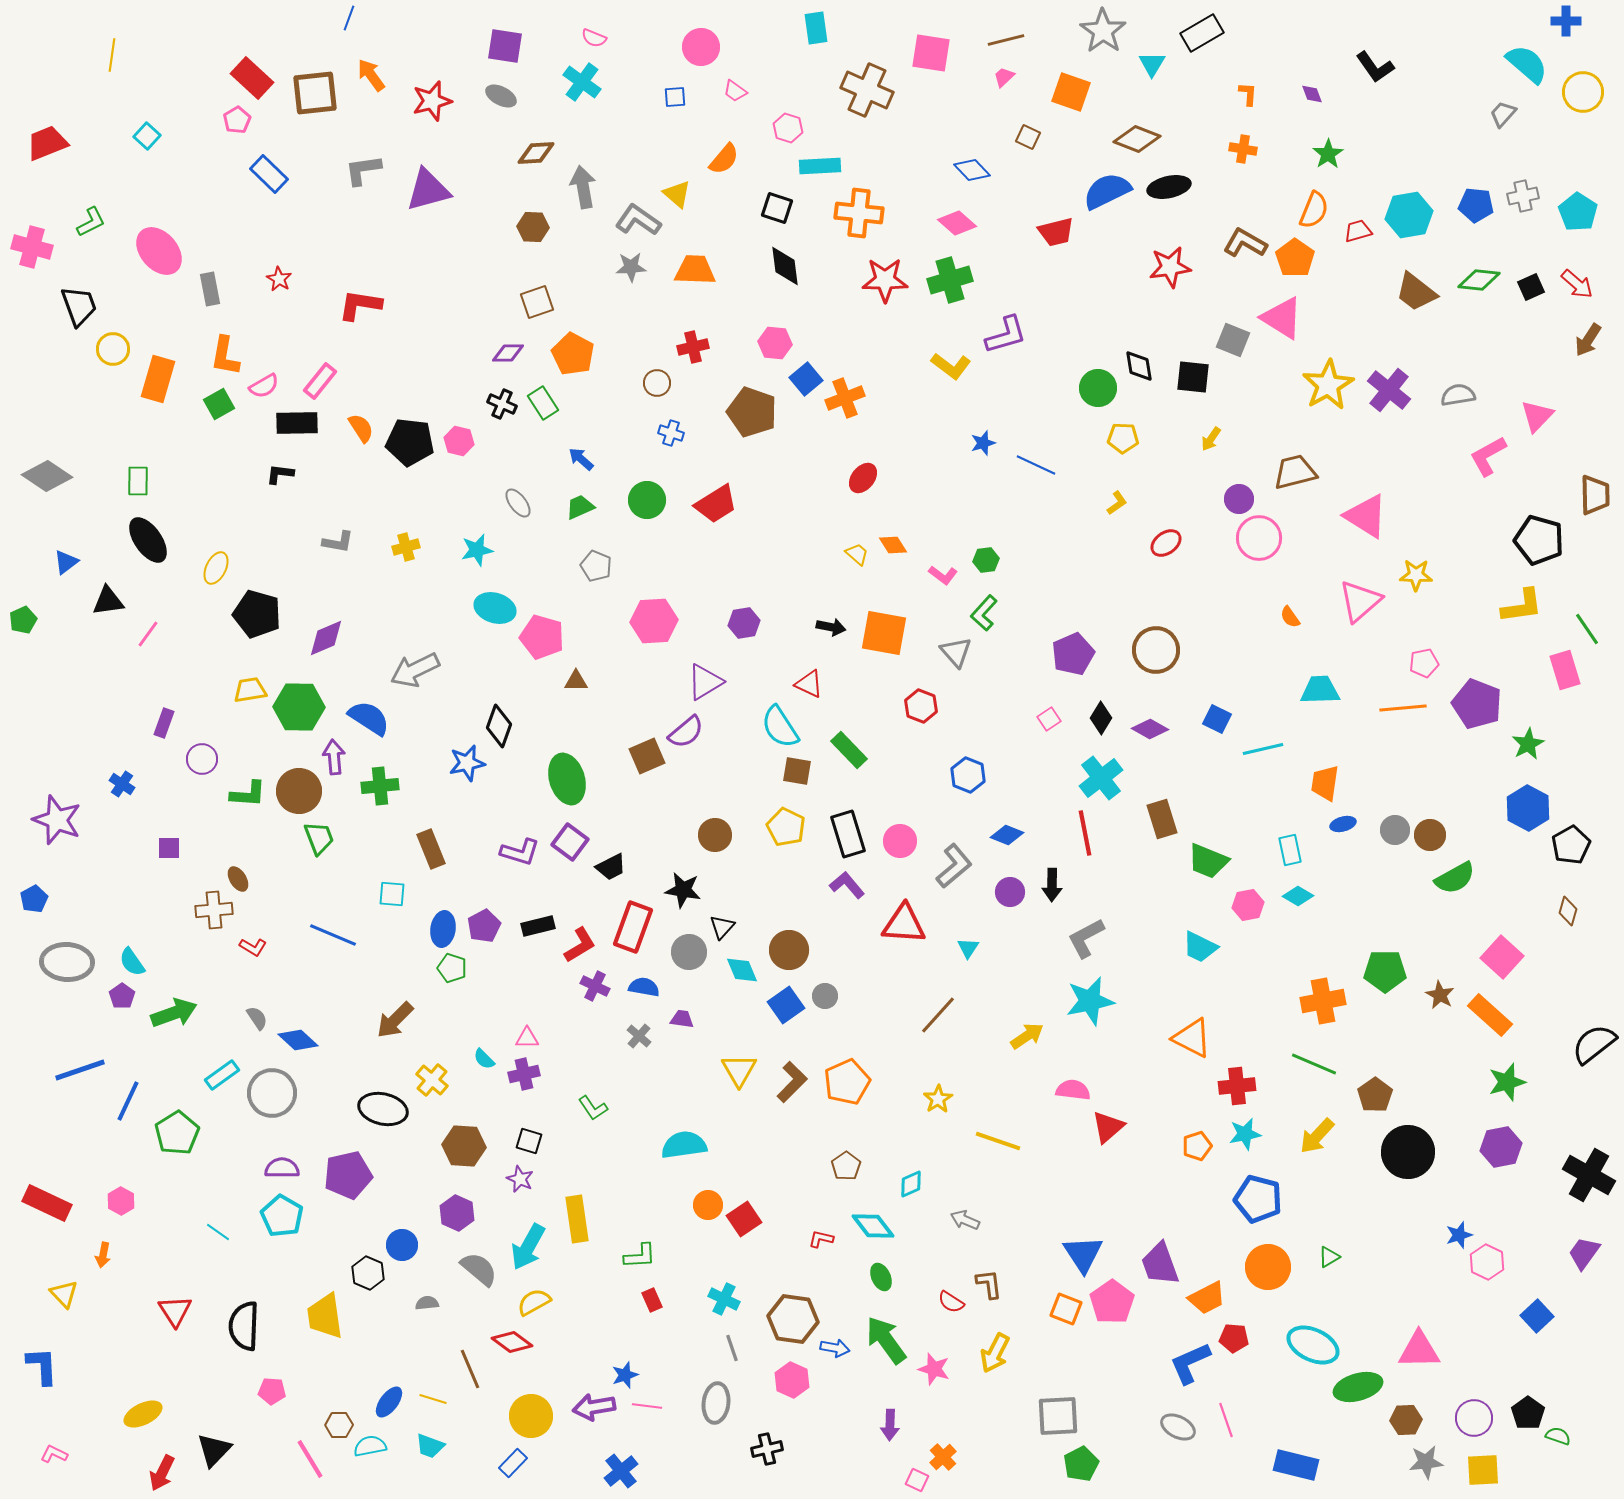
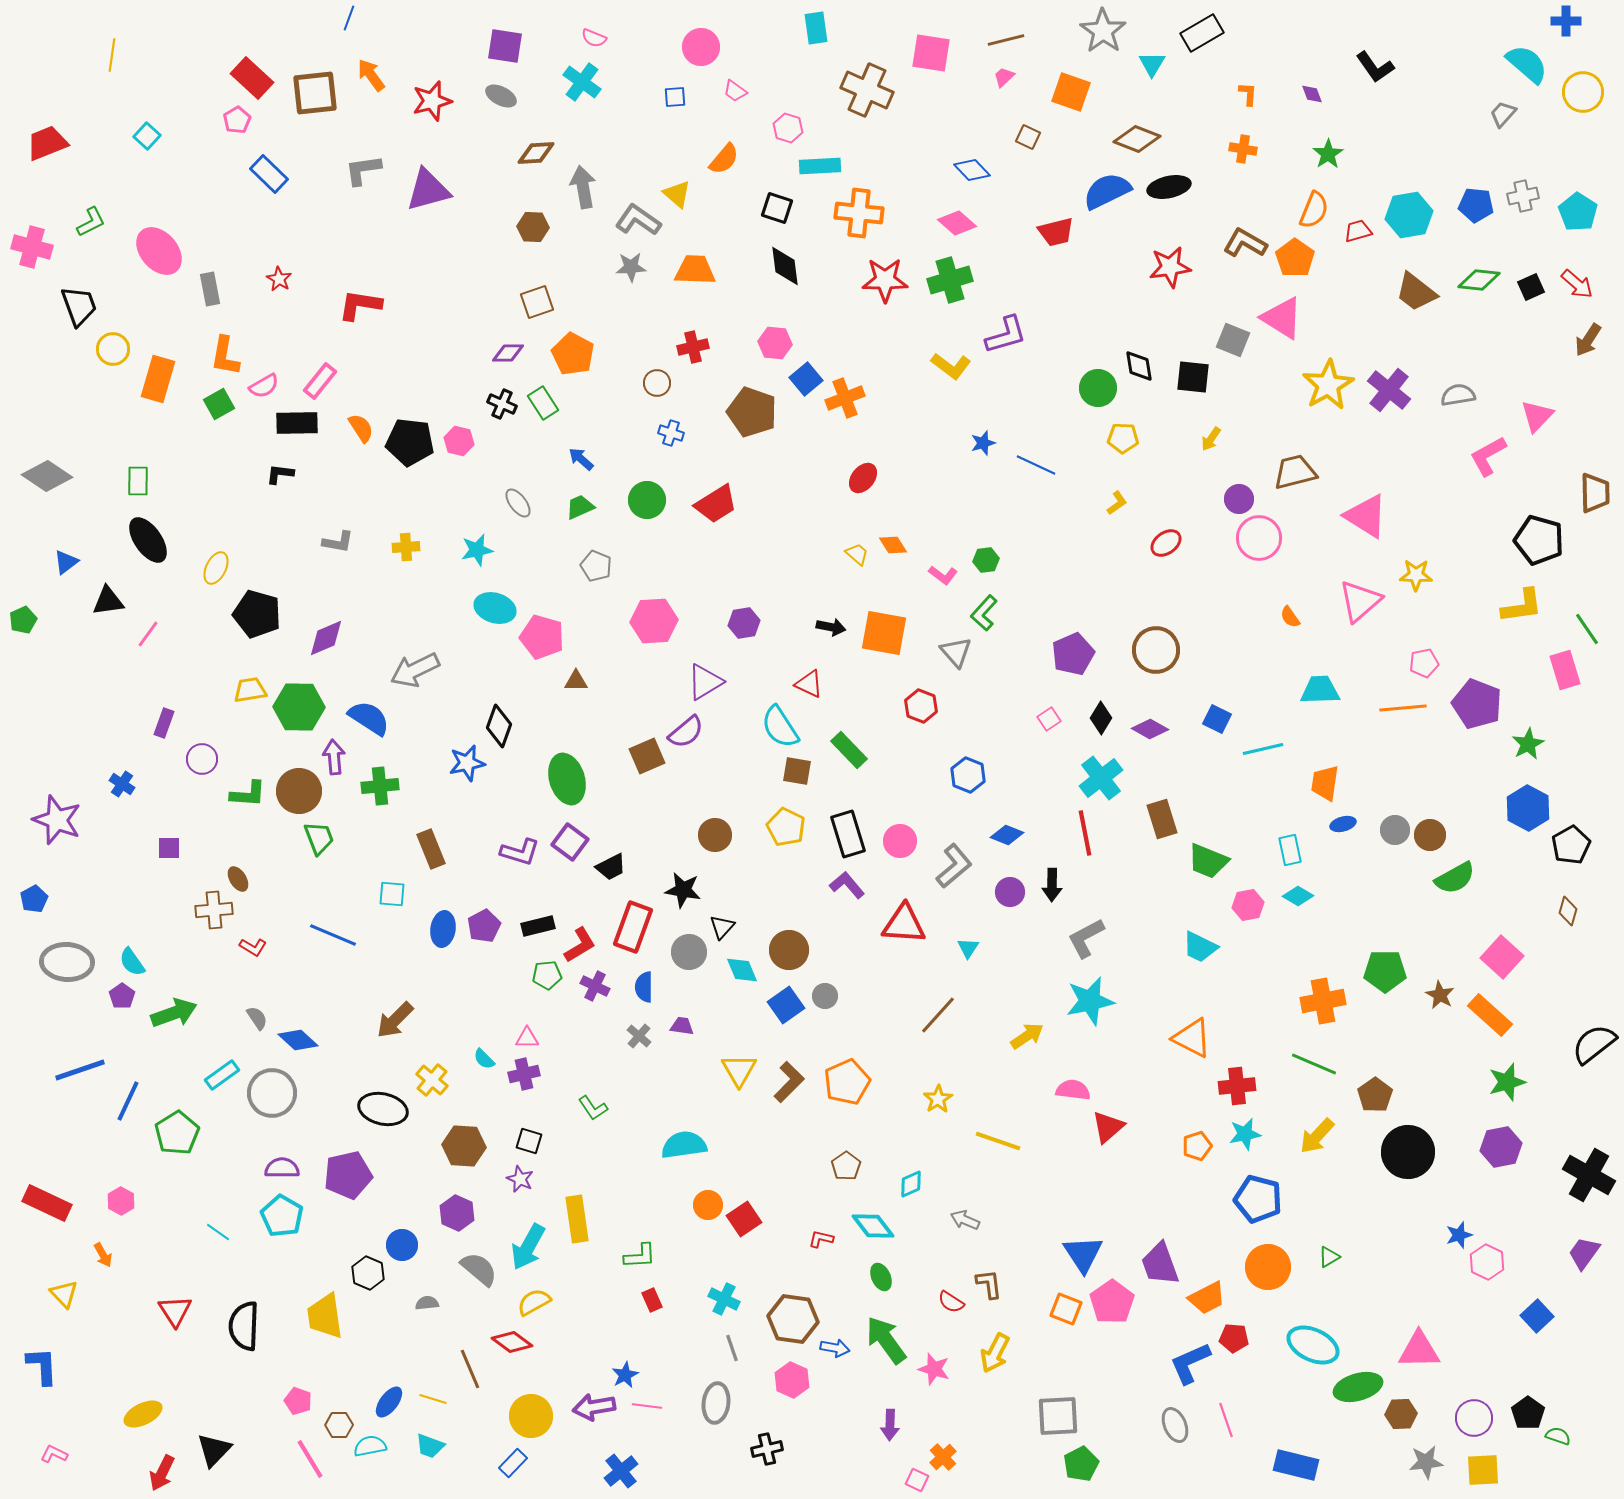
brown trapezoid at (1595, 495): moved 2 px up
yellow cross at (406, 547): rotated 12 degrees clockwise
green pentagon at (452, 968): moved 95 px right, 7 px down; rotated 24 degrees counterclockwise
blue semicircle at (644, 987): rotated 100 degrees counterclockwise
purple trapezoid at (682, 1019): moved 7 px down
brown L-shape at (792, 1082): moved 3 px left
orange arrow at (103, 1255): rotated 40 degrees counterclockwise
blue star at (625, 1375): rotated 8 degrees counterclockwise
pink pentagon at (272, 1391): moved 26 px right, 10 px down; rotated 16 degrees clockwise
brown hexagon at (1406, 1420): moved 5 px left, 6 px up
gray ellipse at (1178, 1427): moved 3 px left, 2 px up; rotated 40 degrees clockwise
